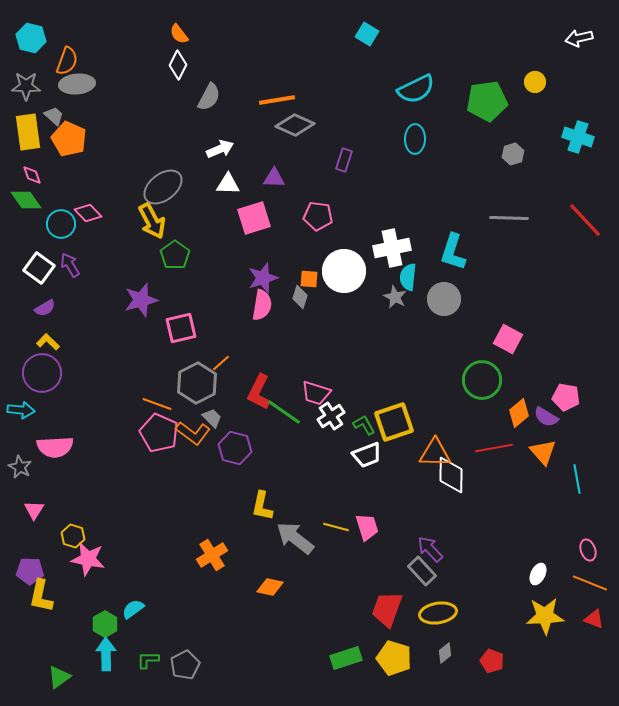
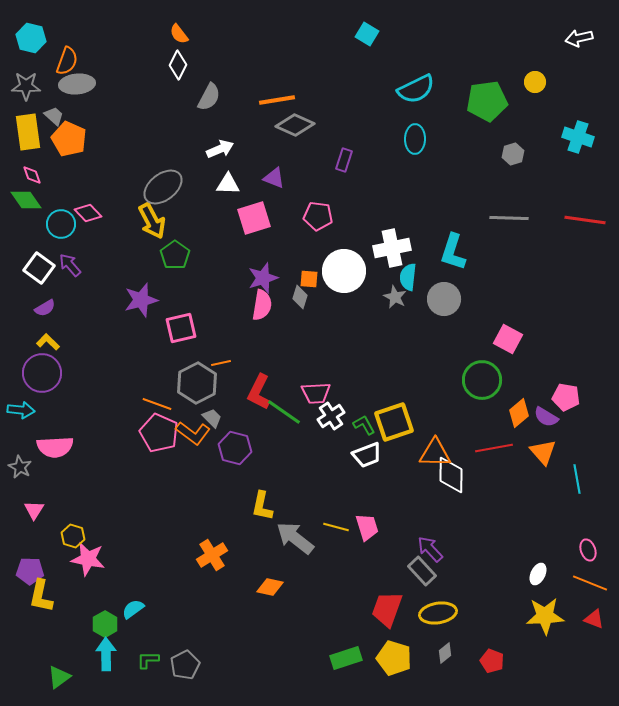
purple triangle at (274, 178): rotated 20 degrees clockwise
red line at (585, 220): rotated 39 degrees counterclockwise
purple arrow at (70, 265): rotated 10 degrees counterclockwise
orange line at (221, 363): rotated 30 degrees clockwise
pink trapezoid at (316, 393): rotated 20 degrees counterclockwise
